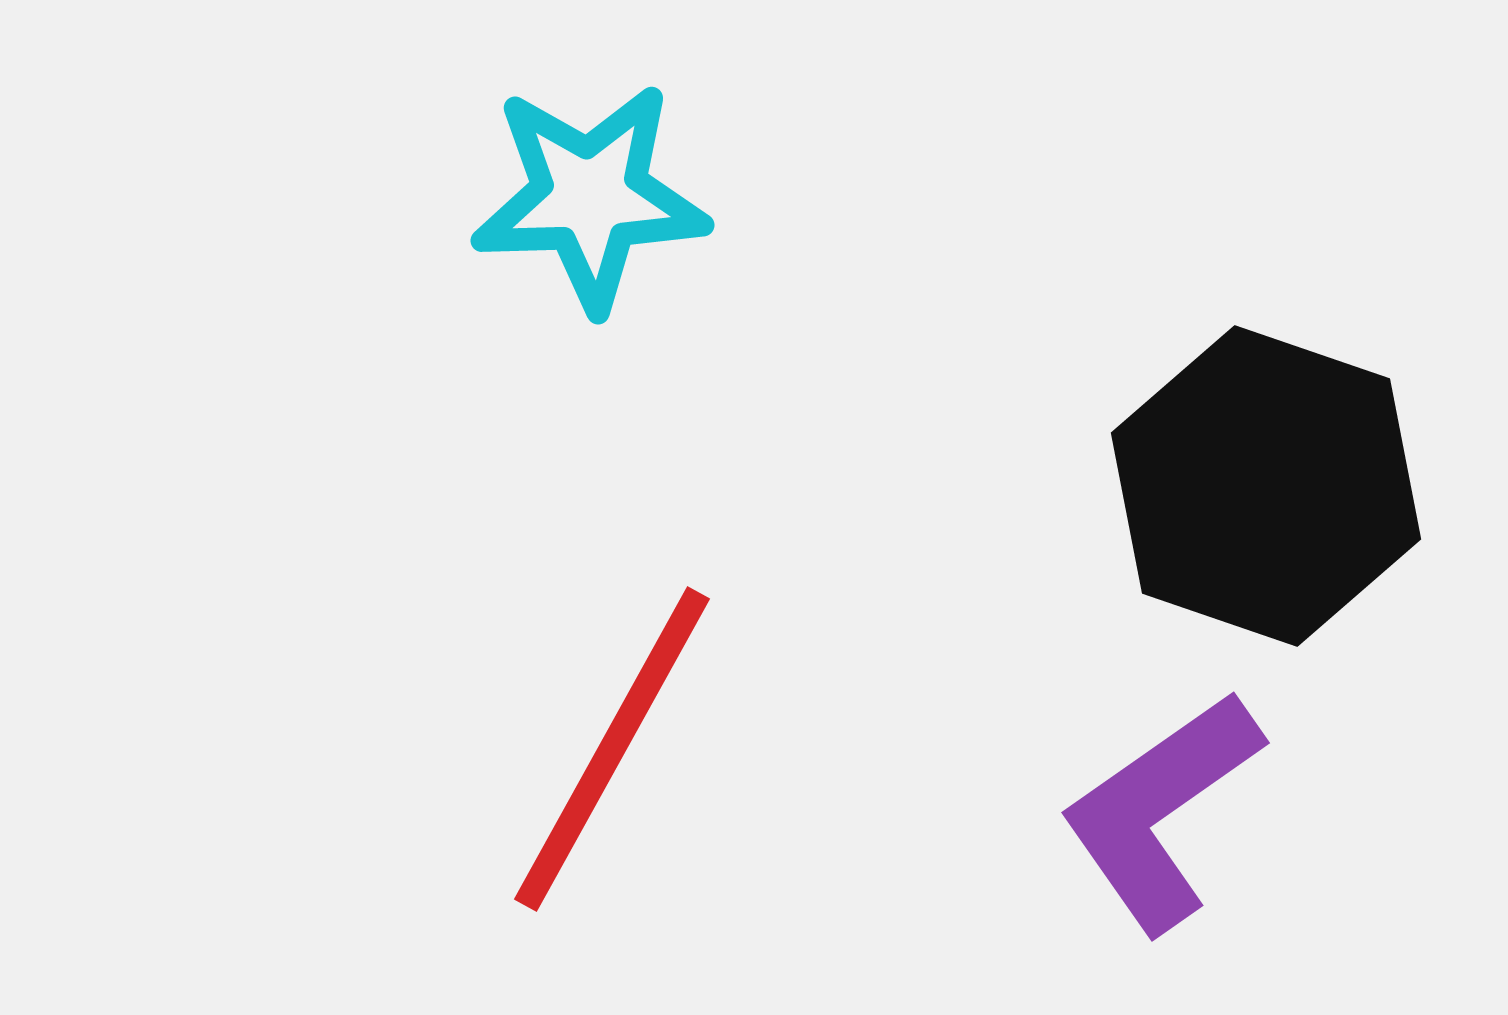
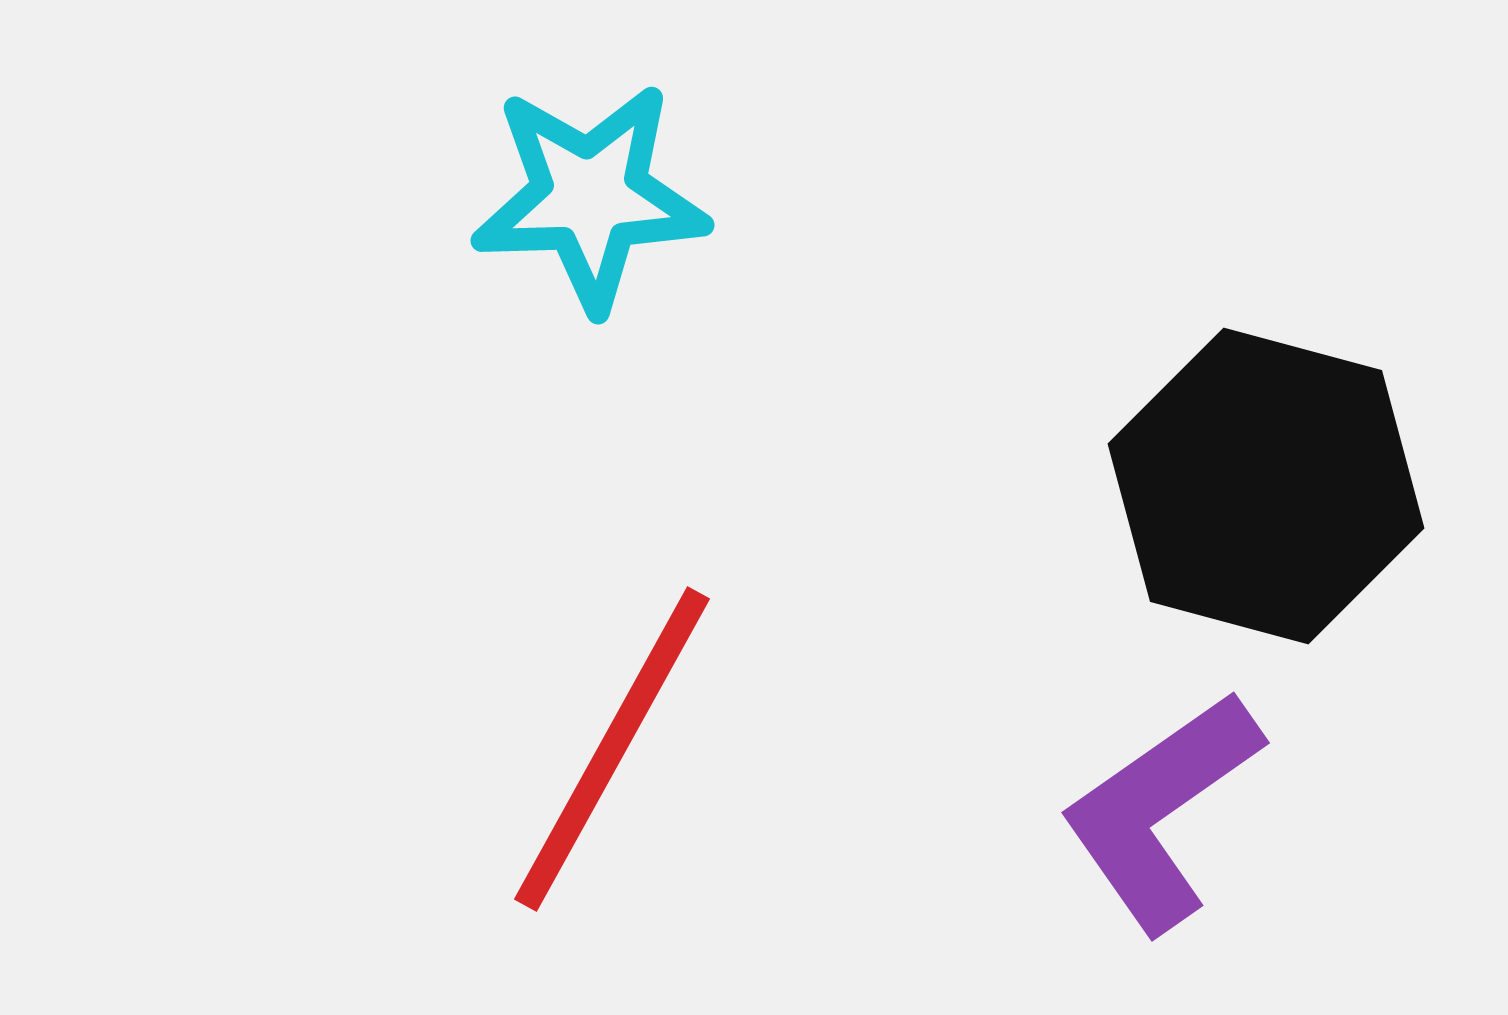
black hexagon: rotated 4 degrees counterclockwise
